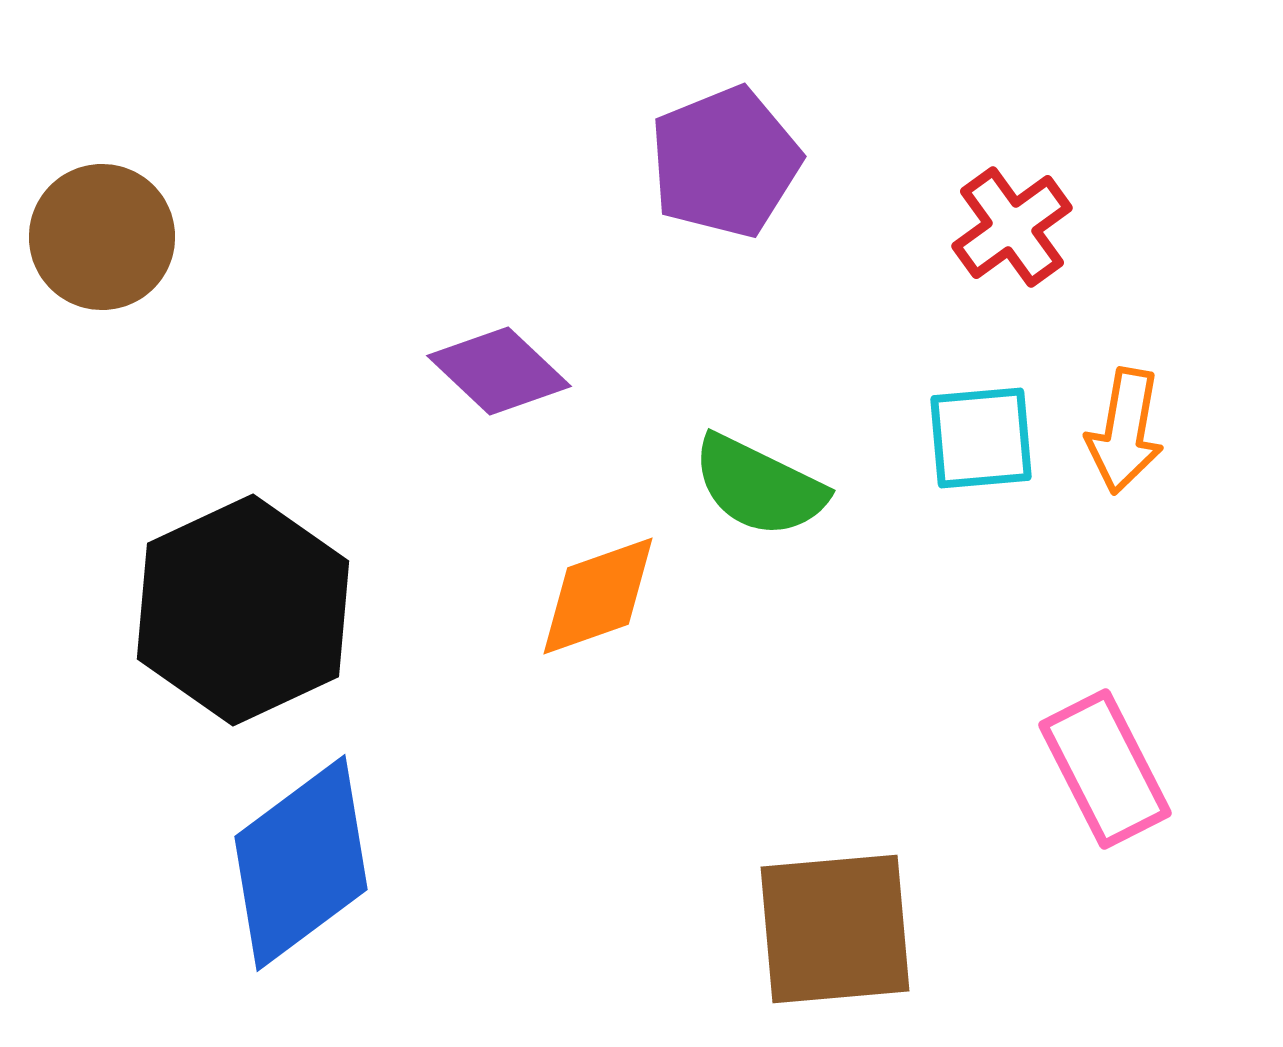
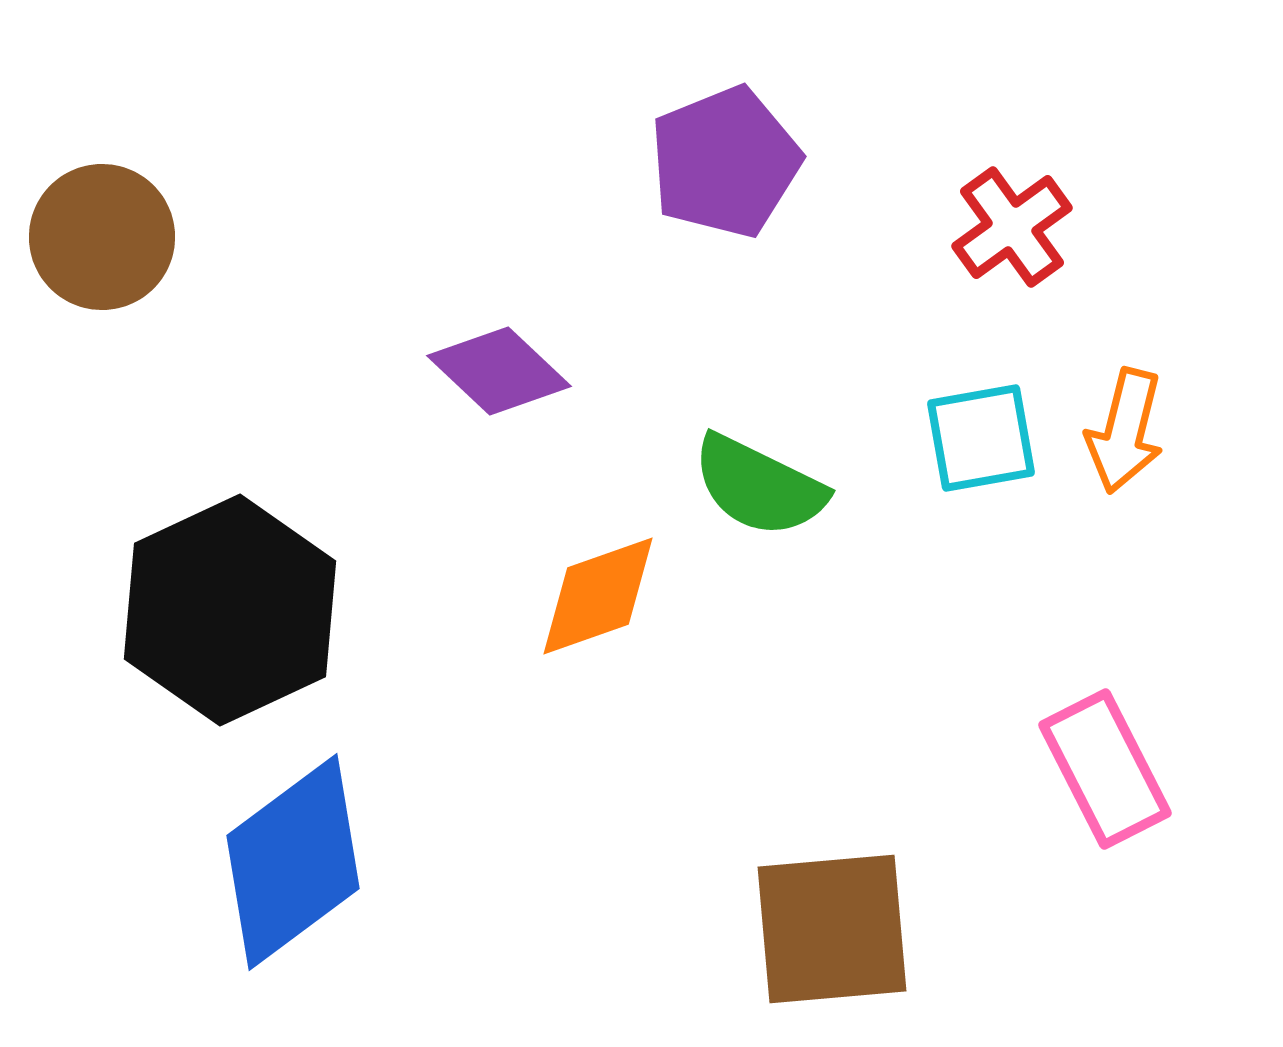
orange arrow: rotated 4 degrees clockwise
cyan square: rotated 5 degrees counterclockwise
black hexagon: moved 13 px left
blue diamond: moved 8 px left, 1 px up
brown square: moved 3 px left
